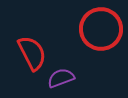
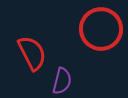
purple semicircle: moved 1 px right, 3 px down; rotated 124 degrees clockwise
